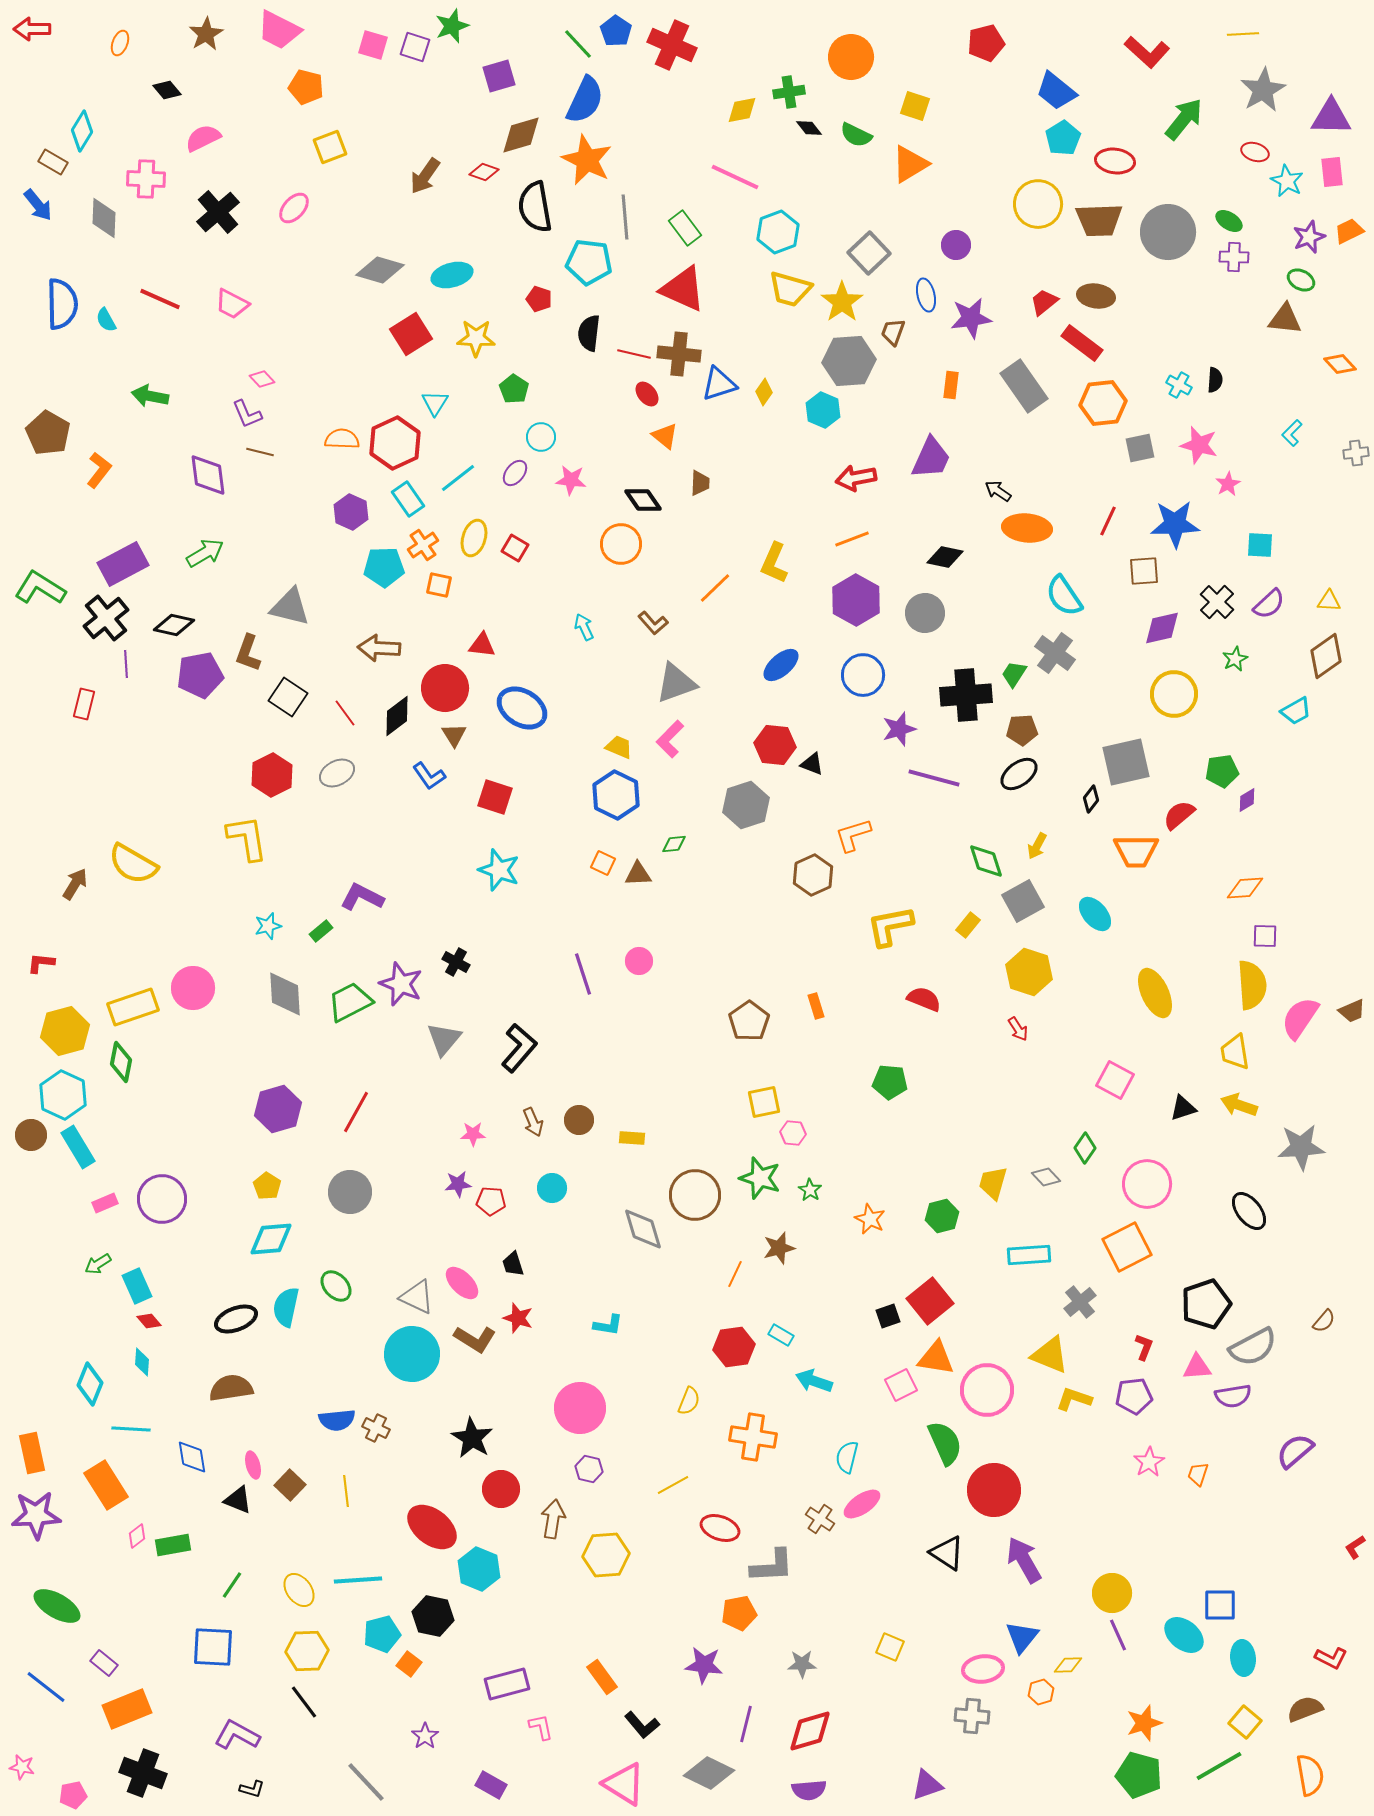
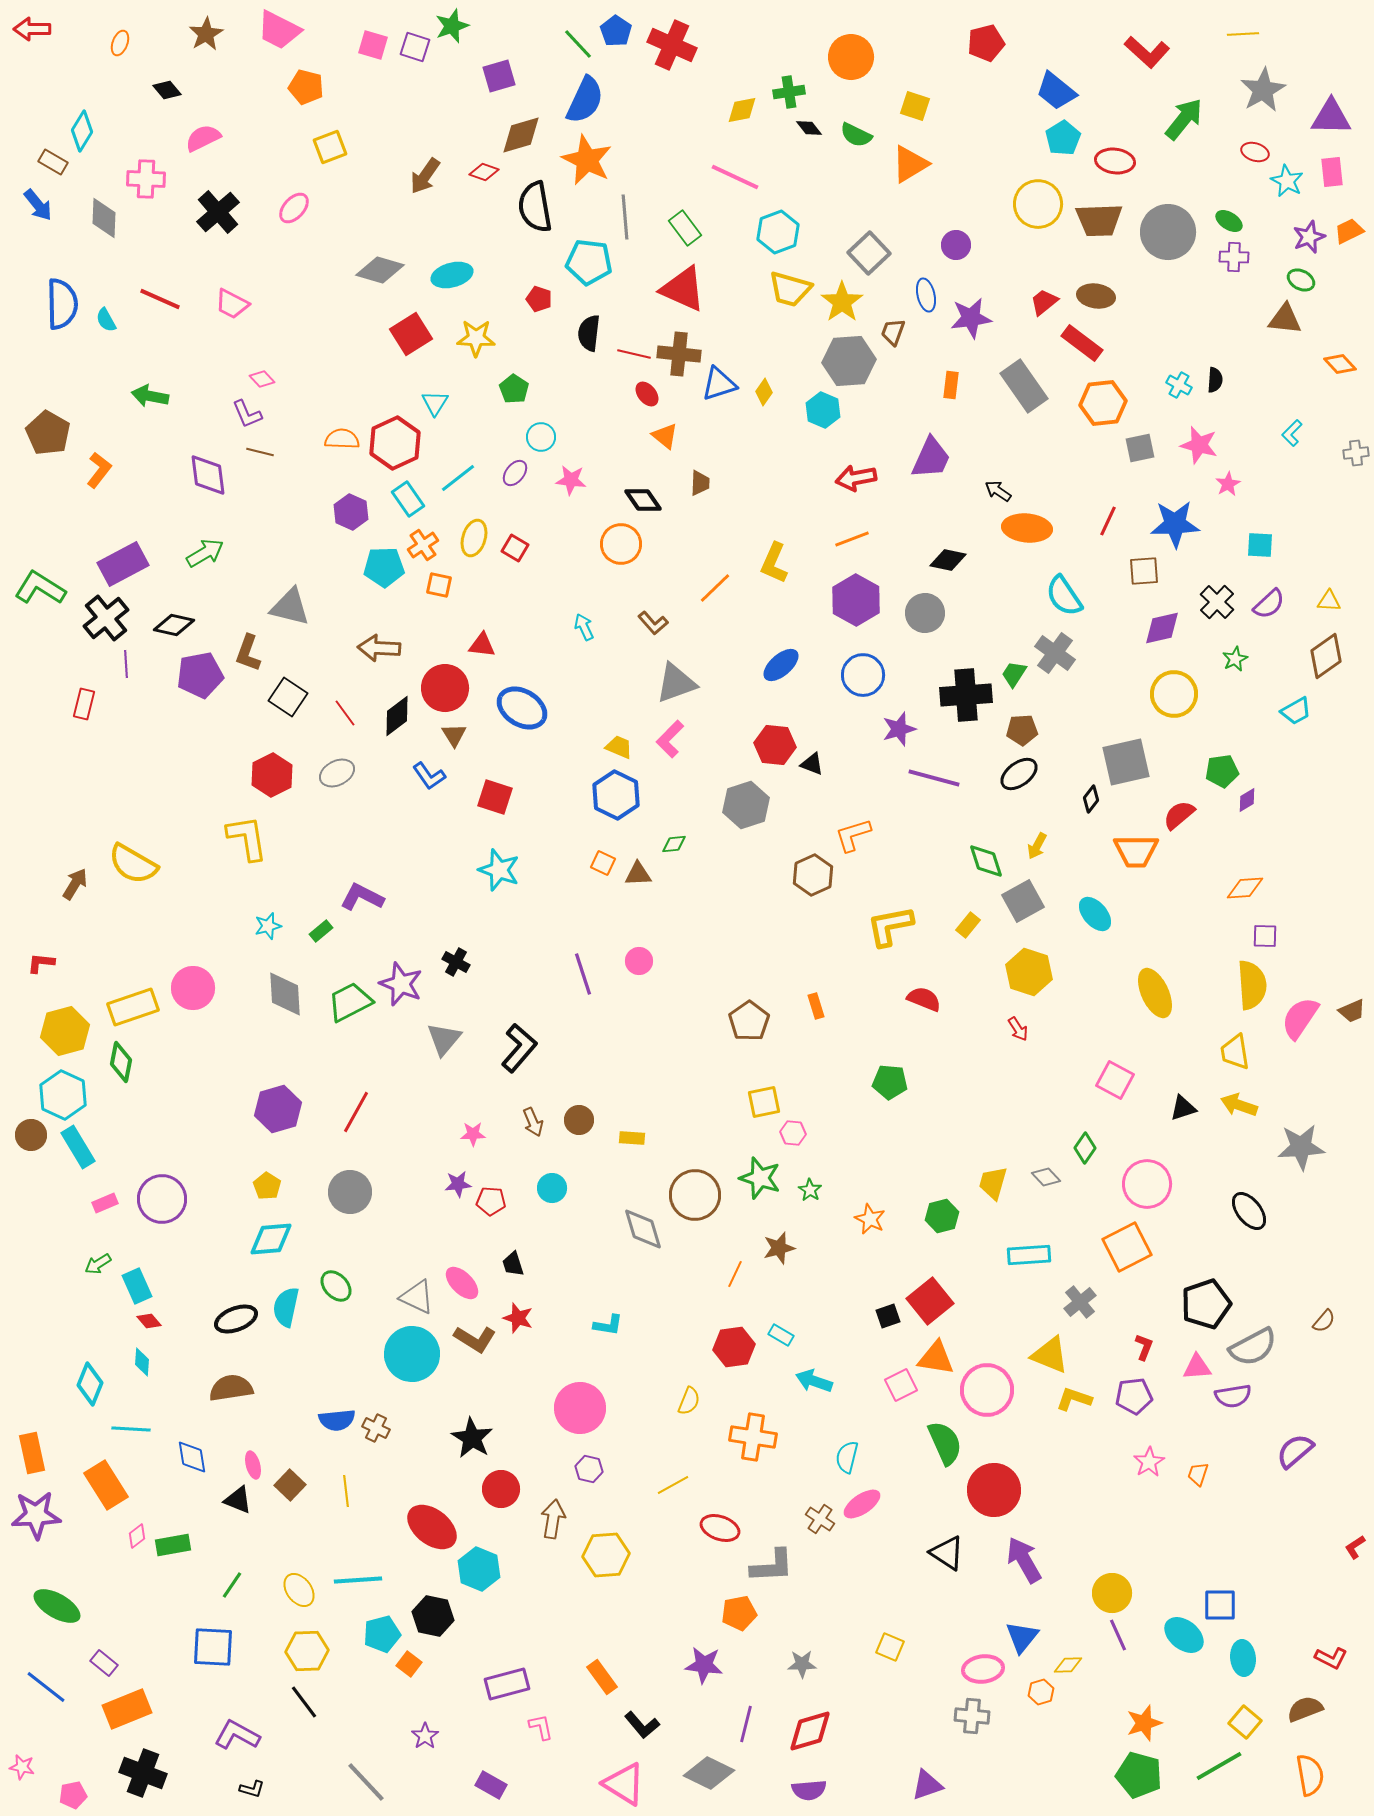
black diamond at (945, 557): moved 3 px right, 3 px down
